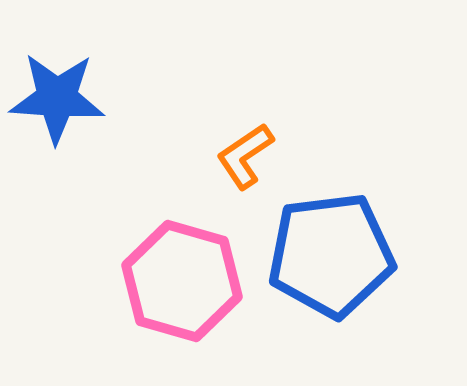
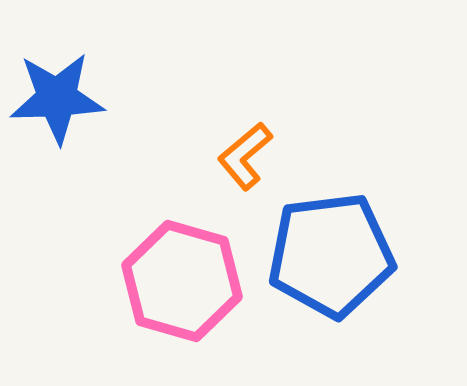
blue star: rotated 6 degrees counterclockwise
orange L-shape: rotated 6 degrees counterclockwise
